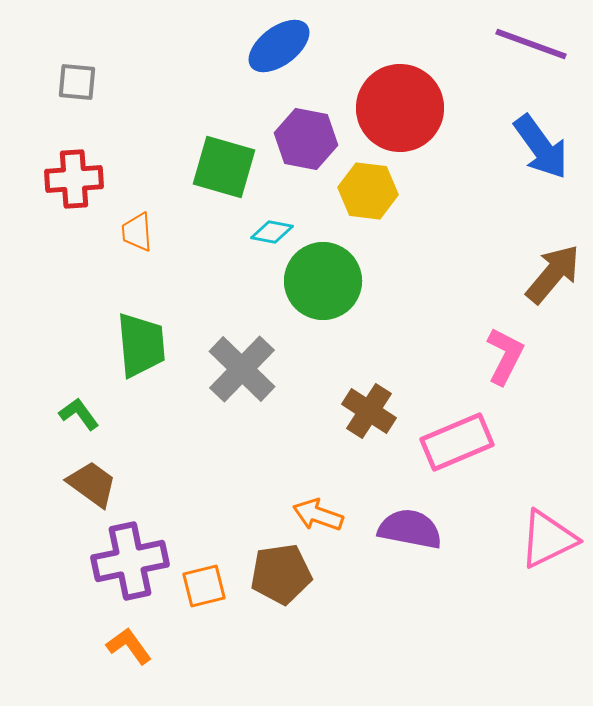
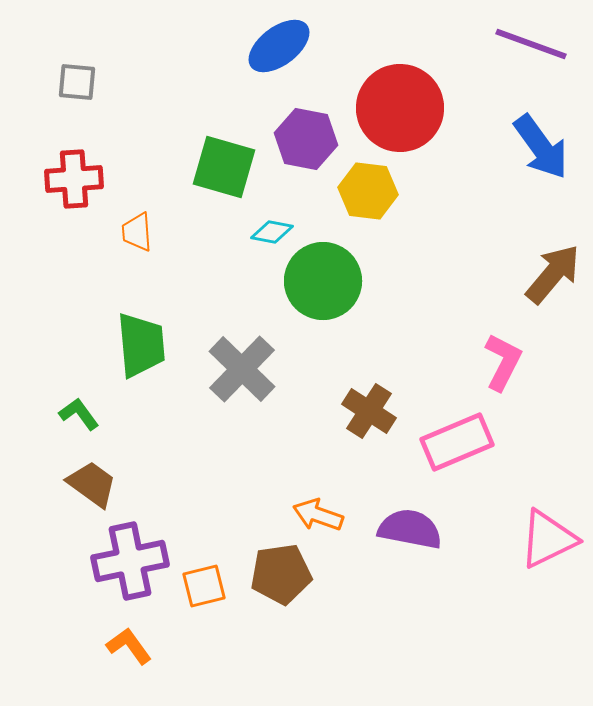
pink L-shape: moved 2 px left, 6 px down
